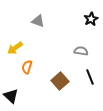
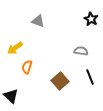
black star: rotated 16 degrees counterclockwise
